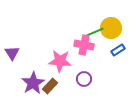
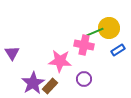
yellow circle: moved 2 px left
